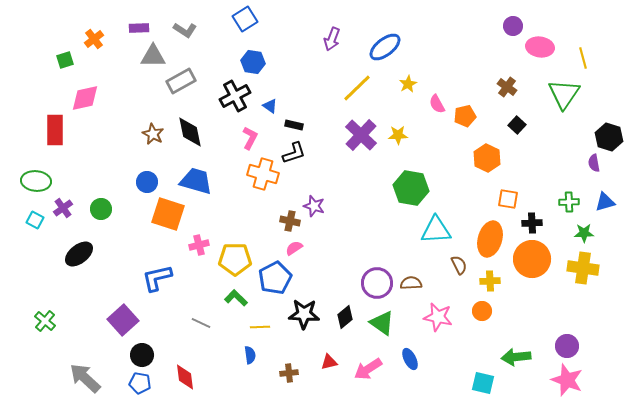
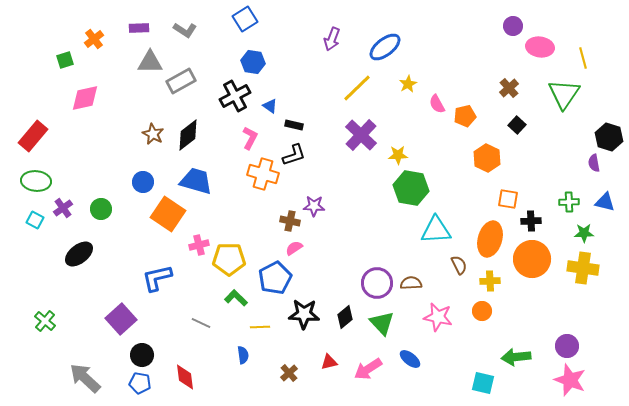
gray triangle at (153, 56): moved 3 px left, 6 px down
brown cross at (507, 87): moved 2 px right, 1 px down; rotated 12 degrees clockwise
red rectangle at (55, 130): moved 22 px left, 6 px down; rotated 40 degrees clockwise
black diamond at (190, 132): moved 2 px left, 3 px down; rotated 64 degrees clockwise
yellow star at (398, 135): moved 20 px down
black L-shape at (294, 153): moved 2 px down
blue circle at (147, 182): moved 4 px left
blue triangle at (605, 202): rotated 30 degrees clockwise
purple star at (314, 206): rotated 15 degrees counterclockwise
orange square at (168, 214): rotated 16 degrees clockwise
black cross at (532, 223): moved 1 px left, 2 px up
yellow pentagon at (235, 259): moved 6 px left
purple square at (123, 320): moved 2 px left, 1 px up
green triangle at (382, 323): rotated 12 degrees clockwise
blue semicircle at (250, 355): moved 7 px left
blue ellipse at (410, 359): rotated 25 degrees counterclockwise
brown cross at (289, 373): rotated 36 degrees counterclockwise
pink star at (567, 380): moved 3 px right
